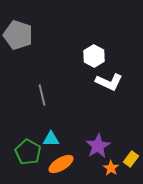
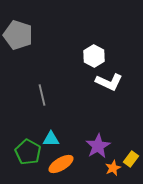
orange star: moved 2 px right; rotated 14 degrees clockwise
